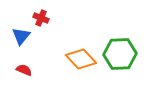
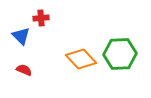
red cross: rotated 28 degrees counterclockwise
blue triangle: rotated 24 degrees counterclockwise
